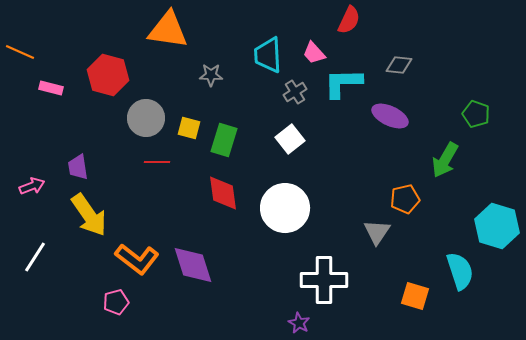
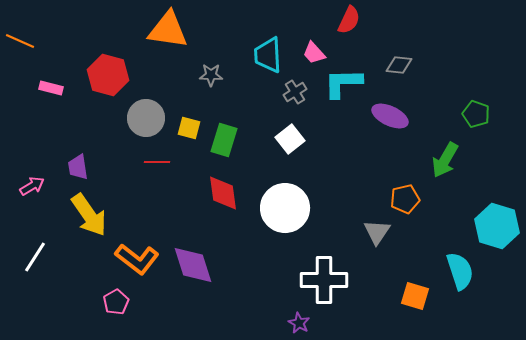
orange line: moved 11 px up
pink arrow: rotated 10 degrees counterclockwise
pink pentagon: rotated 15 degrees counterclockwise
